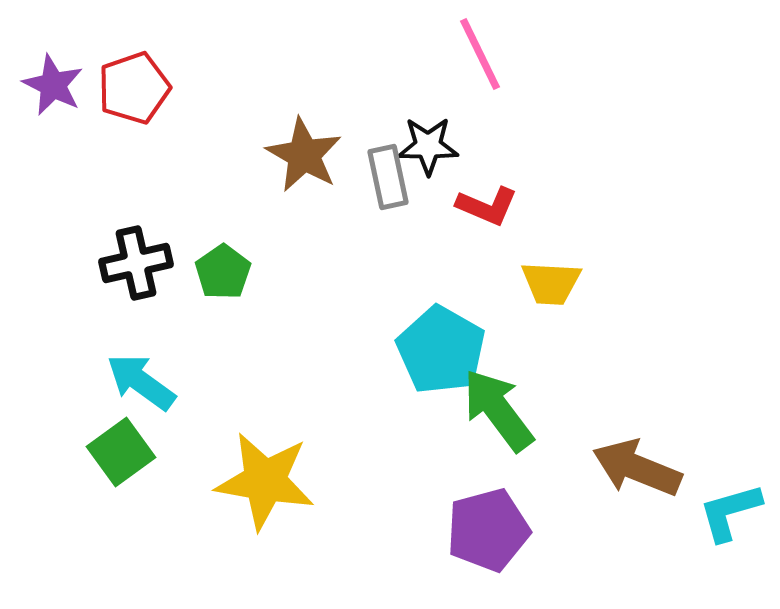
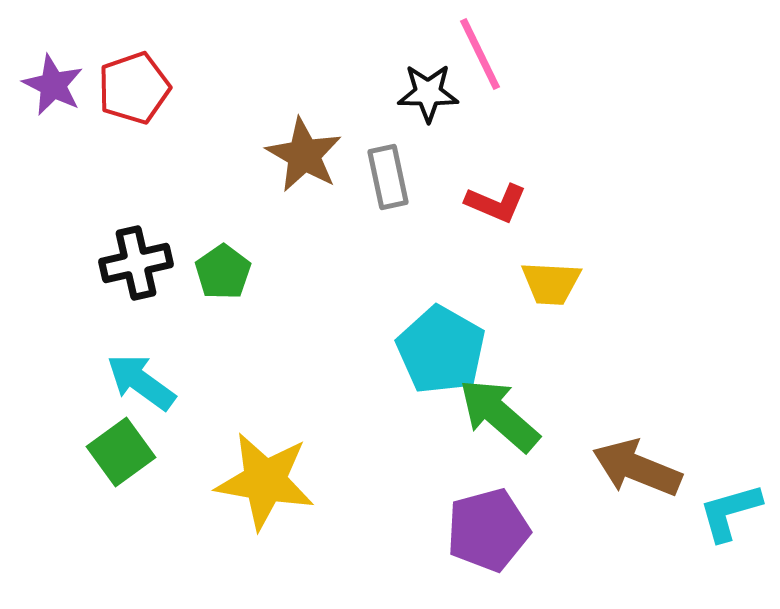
black star: moved 53 px up
red L-shape: moved 9 px right, 3 px up
green arrow: moved 1 px right, 5 px down; rotated 12 degrees counterclockwise
